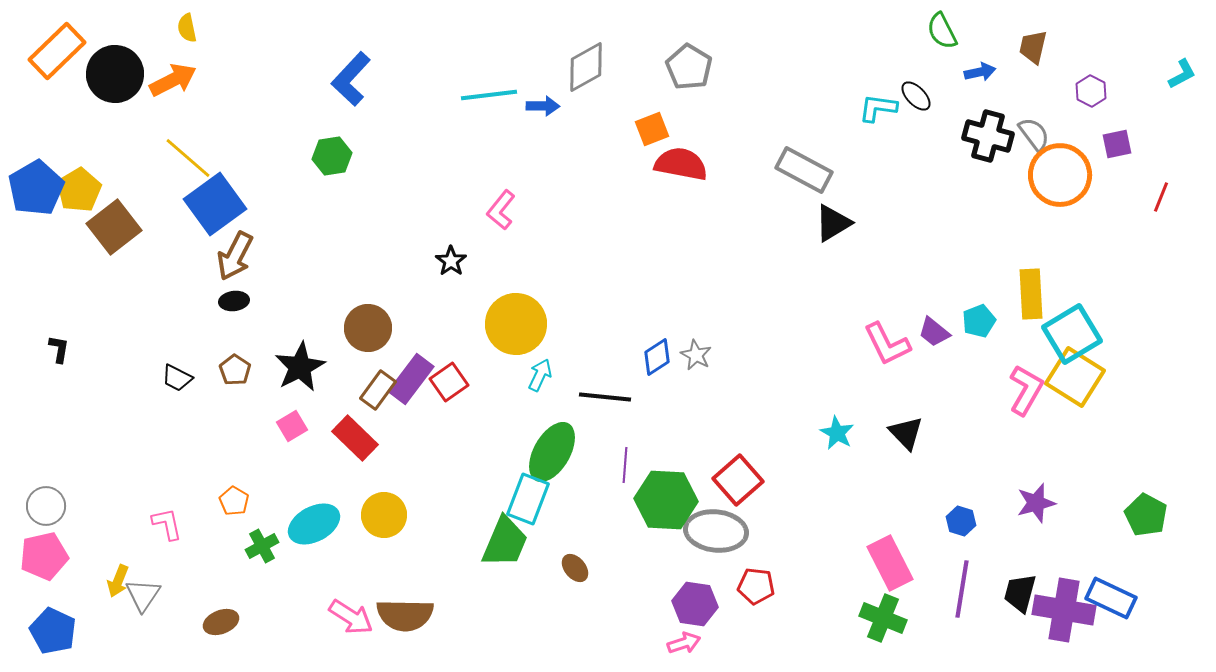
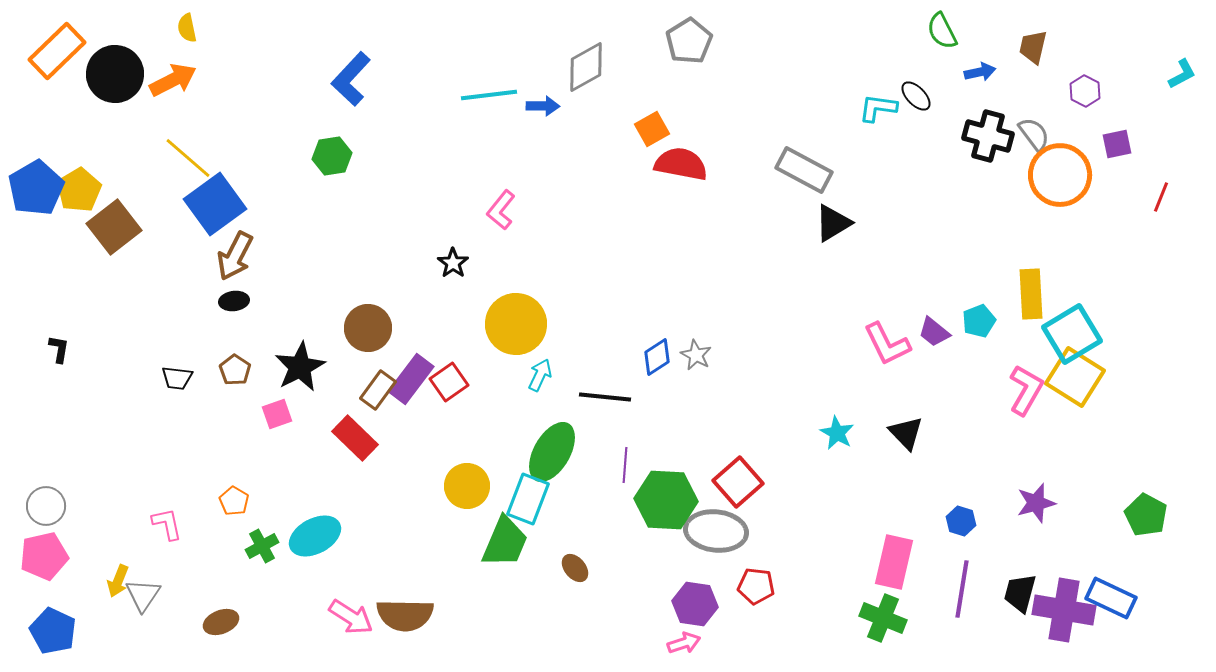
gray pentagon at (689, 67): moved 26 px up; rotated 9 degrees clockwise
purple hexagon at (1091, 91): moved 6 px left
orange square at (652, 129): rotated 8 degrees counterclockwise
black star at (451, 261): moved 2 px right, 2 px down
black trapezoid at (177, 378): rotated 20 degrees counterclockwise
pink square at (292, 426): moved 15 px left, 12 px up; rotated 12 degrees clockwise
red square at (738, 480): moved 2 px down
yellow circle at (384, 515): moved 83 px right, 29 px up
cyan ellipse at (314, 524): moved 1 px right, 12 px down
pink rectangle at (890, 563): moved 4 px right, 1 px up; rotated 40 degrees clockwise
